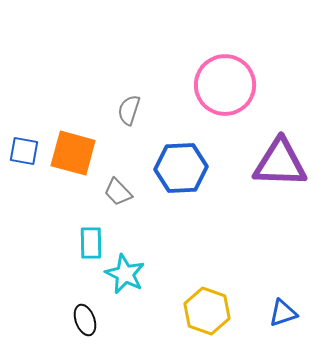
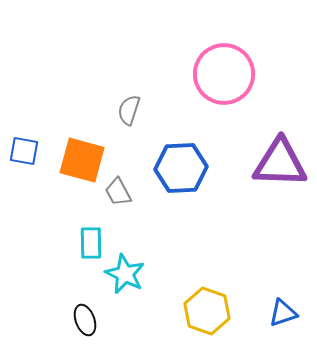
pink circle: moved 1 px left, 11 px up
orange square: moved 9 px right, 7 px down
gray trapezoid: rotated 16 degrees clockwise
